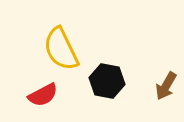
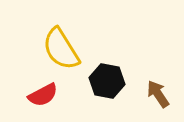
yellow semicircle: rotated 6 degrees counterclockwise
brown arrow: moved 8 px left, 8 px down; rotated 116 degrees clockwise
